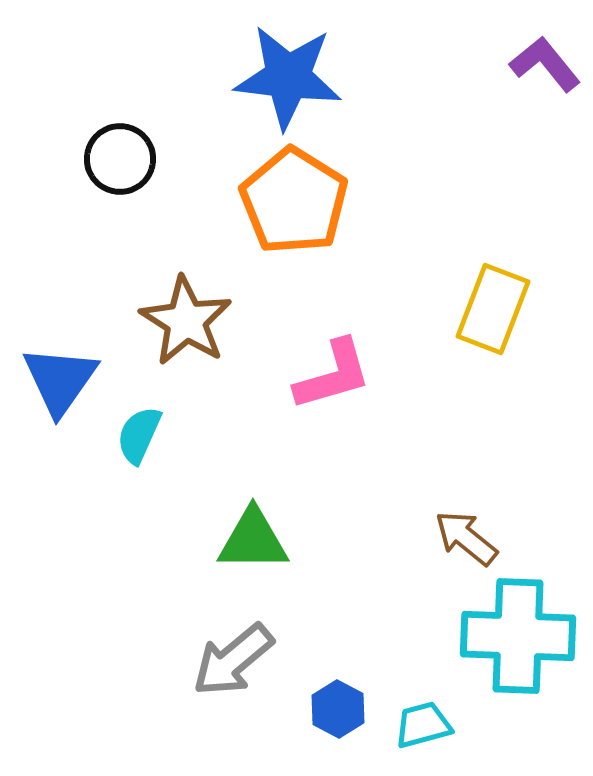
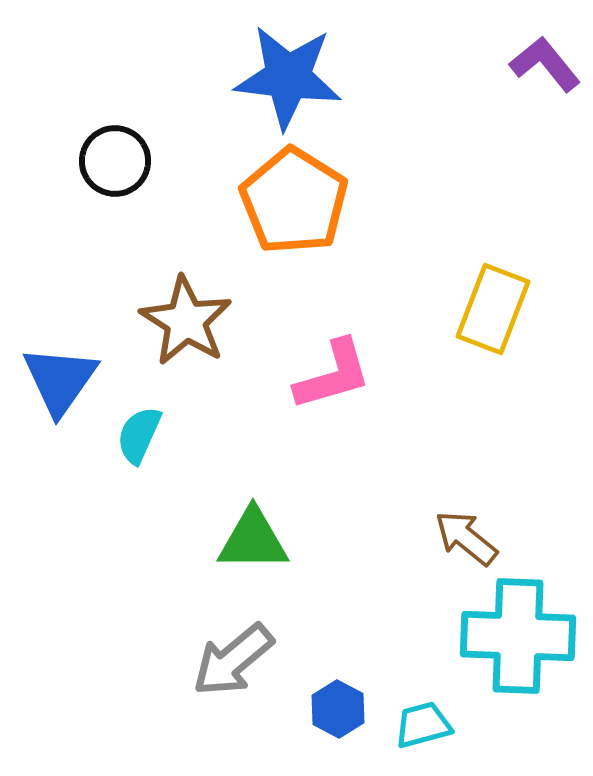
black circle: moved 5 px left, 2 px down
